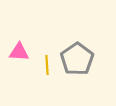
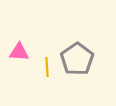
yellow line: moved 2 px down
